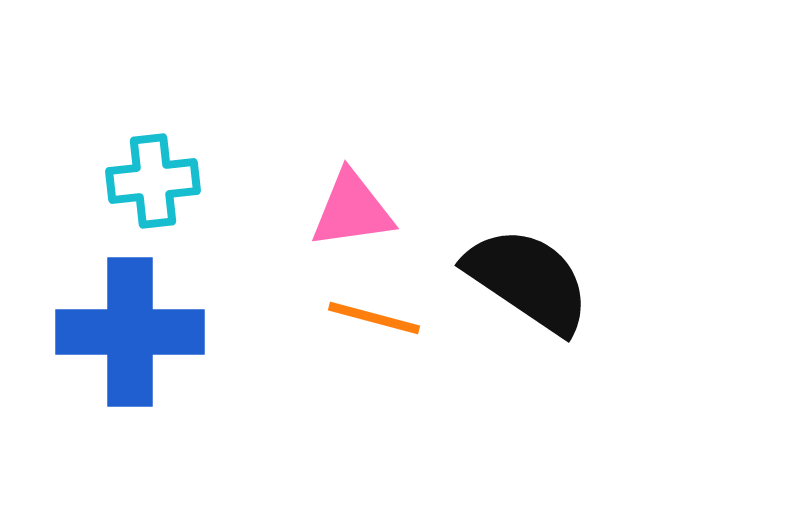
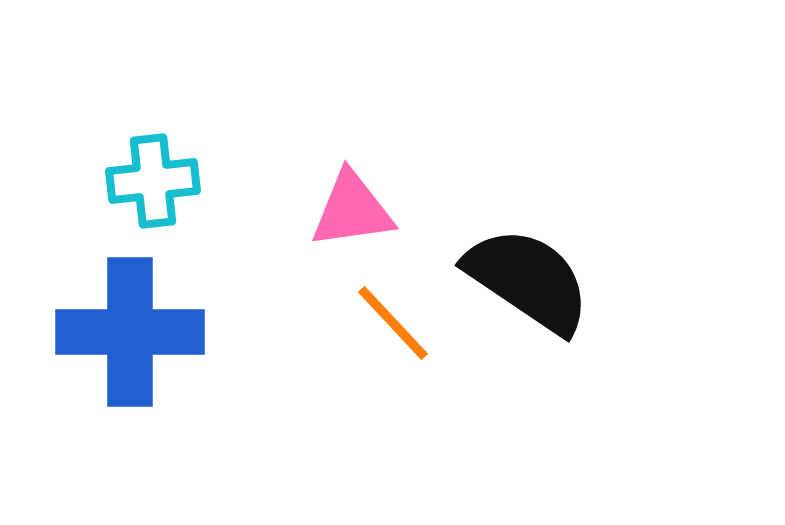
orange line: moved 19 px right, 5 px down; rotated 32 degrees clockwise
